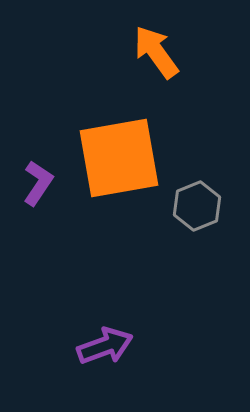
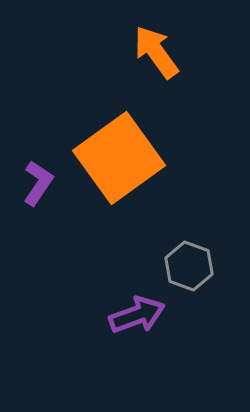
orange square: rotated 26 degrees counterclockwise
gray hexagon: moved 8 px left, 60 px down; rotated 18 degrees counterclockwise
purple arrow: moved 32 px right, 31 px up
